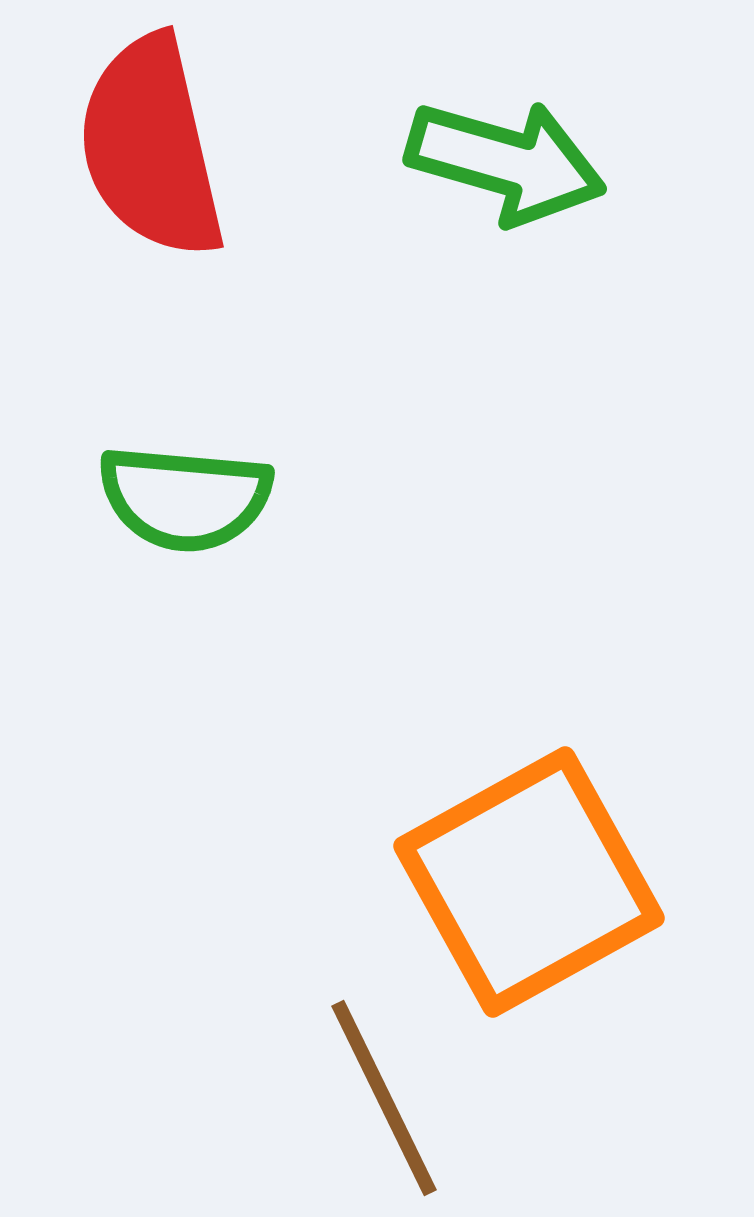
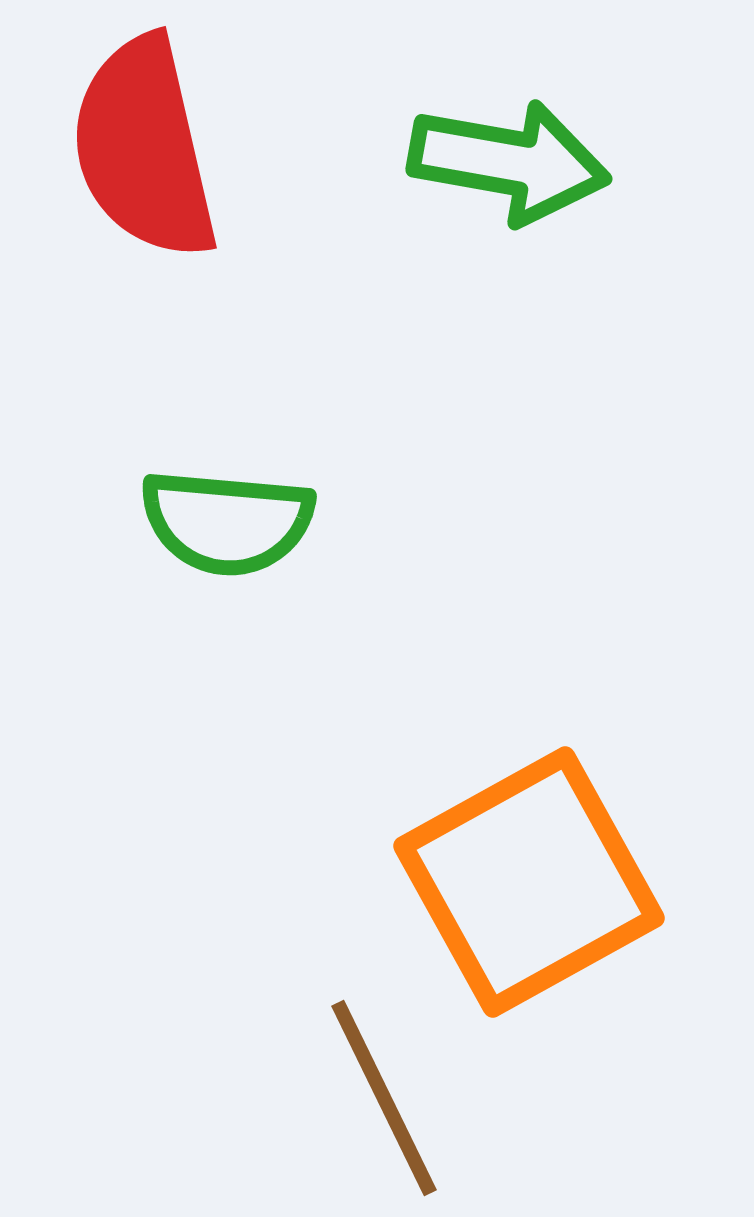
red semicircle: moved 7 px left, 1 px down
green arrow: moved 3 px right; rotated 6 degrees counterclockwise
green semicircle: moved 42 px right, 24 px down
